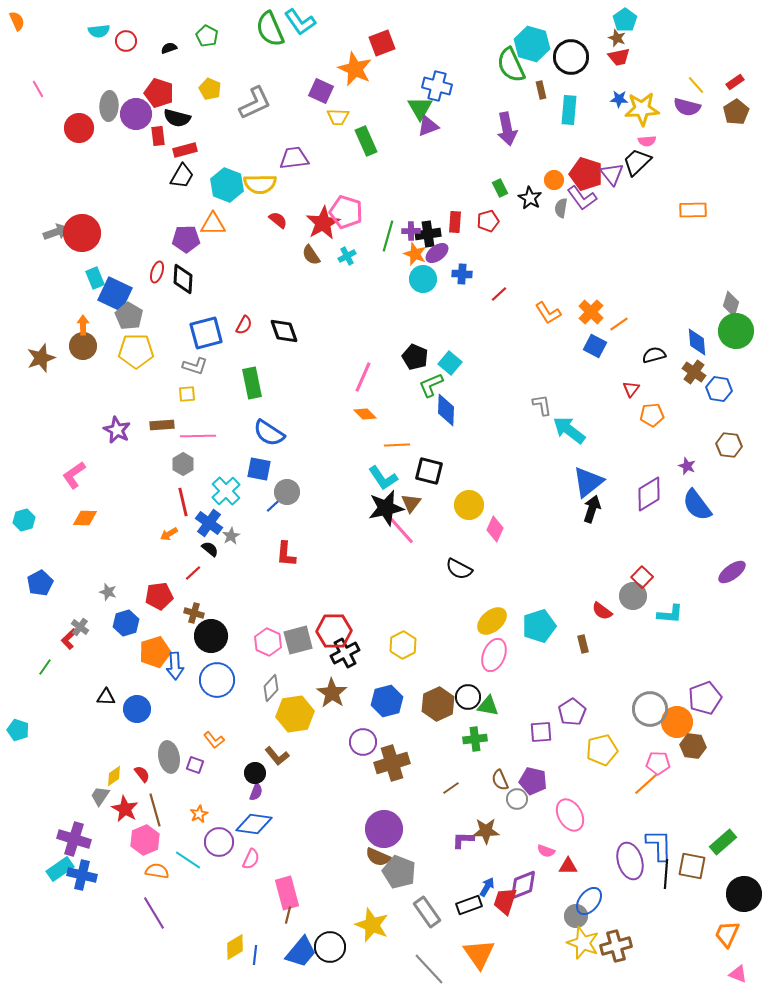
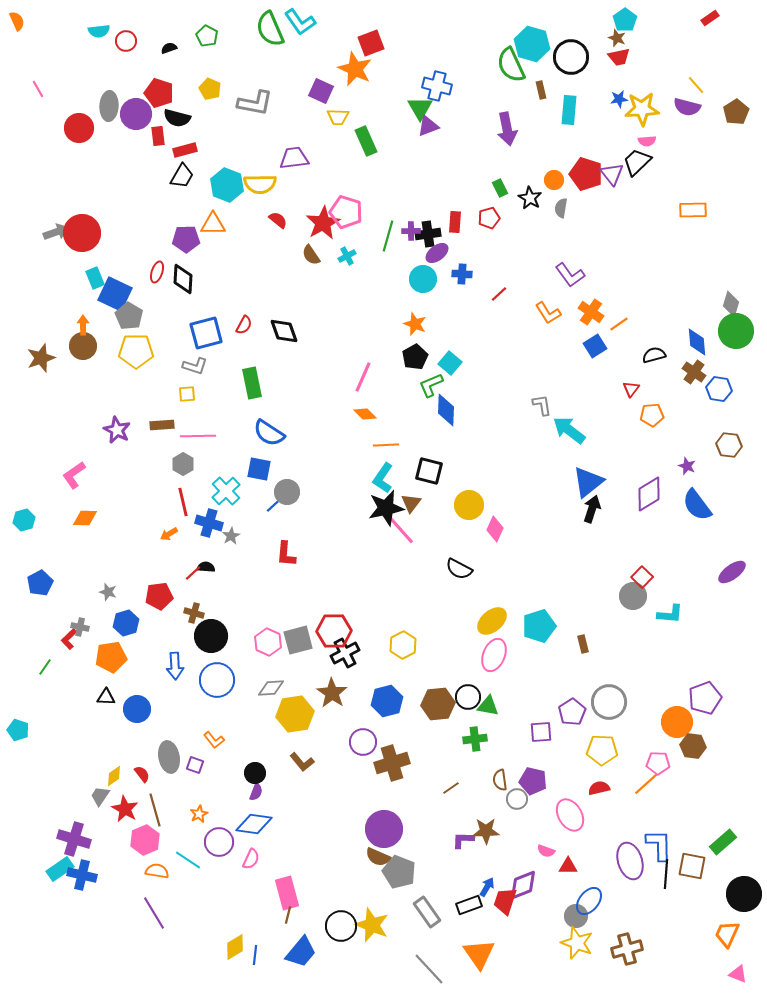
red square at (382, 43): moved 11 px left
red rectangle at (735, 82): moved 25 px left, 64 px up
blue star at (619, 99): rotated 12 degrees counterclockwise
gray L-shape at (255, 103): rotated 36 degrees clockwise
purple L-shape at (582, 198): moved 12 px left, 77 px down
red pentagon at (488, 221): moved 1 px right, 3 px up
orange star at (415, 254): moved 70 px down
orange cross at (591, 312): rotated 10 degrees counterclockwise
blue square at (595, 346): rotated 30 degrees clockwise
black pentagon at (415, 357): rotated 20 degrees clockwise
orange line at (397, 445): moved 11 px left
cyan L-shape at (383, 478): rotated 68 degrees clockwise
blue cross at (209, 523): rotated 20 degrees counterclockwise
black semicircle at (210, 549): moved 4 px left, 18 px down; rotated 36 degrees counterclockwise
red semicircle at (602, 611): moved 3 px left, 177 px down; rotated 130 degrees clockwise
gray cross at (80, 627): rotated 24 degrees counterclockwise
orange pentagon at (155, 652): moved 44 px left, 5 px down; rotated 8 degrees clockwise
gray diamond at (271, 688): rotated 44 degrees clockwise
brown hexagon at (438, 704): rotated 20 degrees clockwise
gray circle at (650, 709): moved 41 px left, 7 px up
yellow pentagon at (602, 750): rotated 16 degrees clockwise
brown L-shape at (277, 756): moved 25 px right, 6 px down
brown semicircle at (500, 780): rotated 15 degrees clockwise
yellow star at (583, 943): moved 6 px left
brown cross at (616, 946): moved 11 px right, 3 px down
black circle at (330, 947): moved 11 px right, 21 px up
